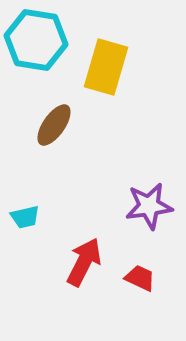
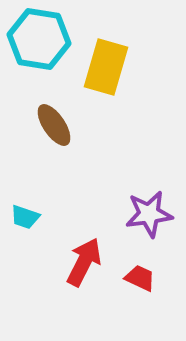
cyan hexagon: moved 3 px right, 1 px up
brown ellipse: rotated 69 degrees counterclockwise
purple star: moved 8 px down
cyan trapezoid: rotated 32 degrees clockwise
